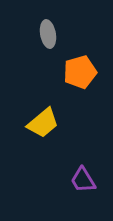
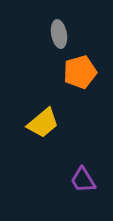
gray ellipse: moved 11 px right
